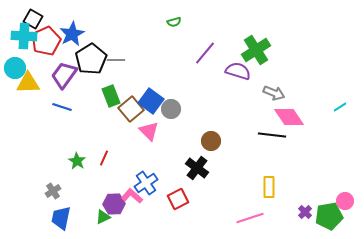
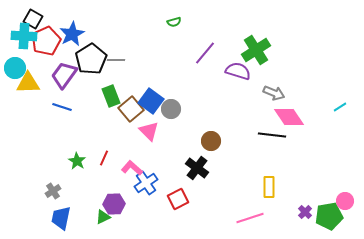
pink L-shape: moved 28 px up
